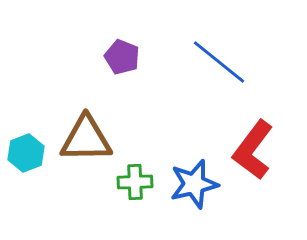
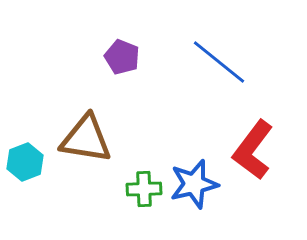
brown triangle: rotated 10 degrees clockwise
cyan hexagon: moved 1 px left, 9 px down
green cross: moved 9 px right, 7 px down
